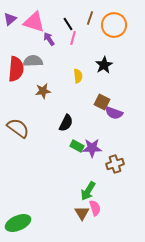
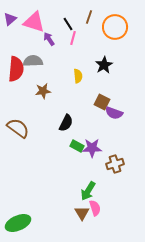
brown line: moved 1 px left, 1 px up
orange circle: moved 1 px right, 2 px down
